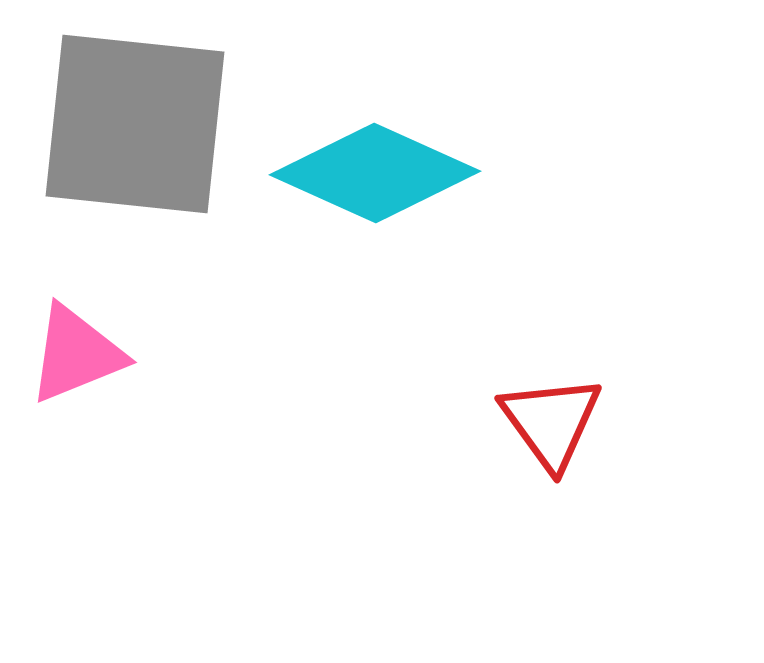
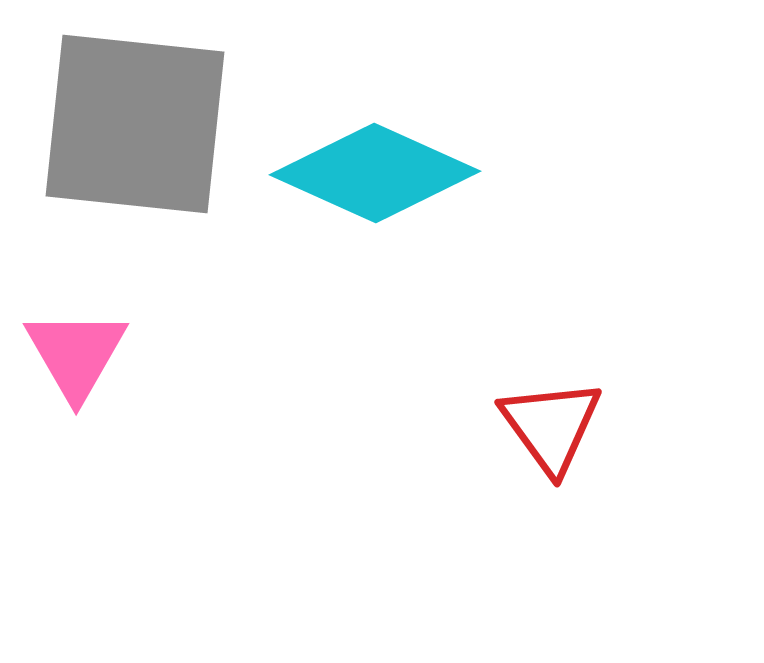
pink triangle: rotated 38 degrees counterclockwise
red triangle: moved 4 px down
